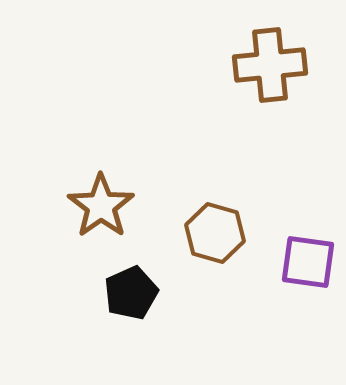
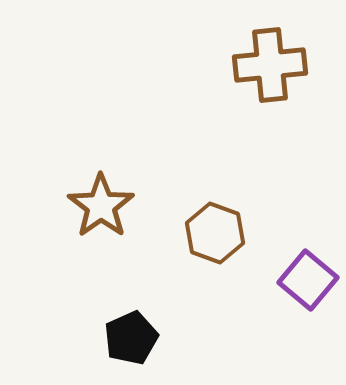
brown hexagon: rotated 4 degrees clockwise
purple square: moved 18 px down; rotated 32 degrees clockwise
black pentagon: moved 45 px down
